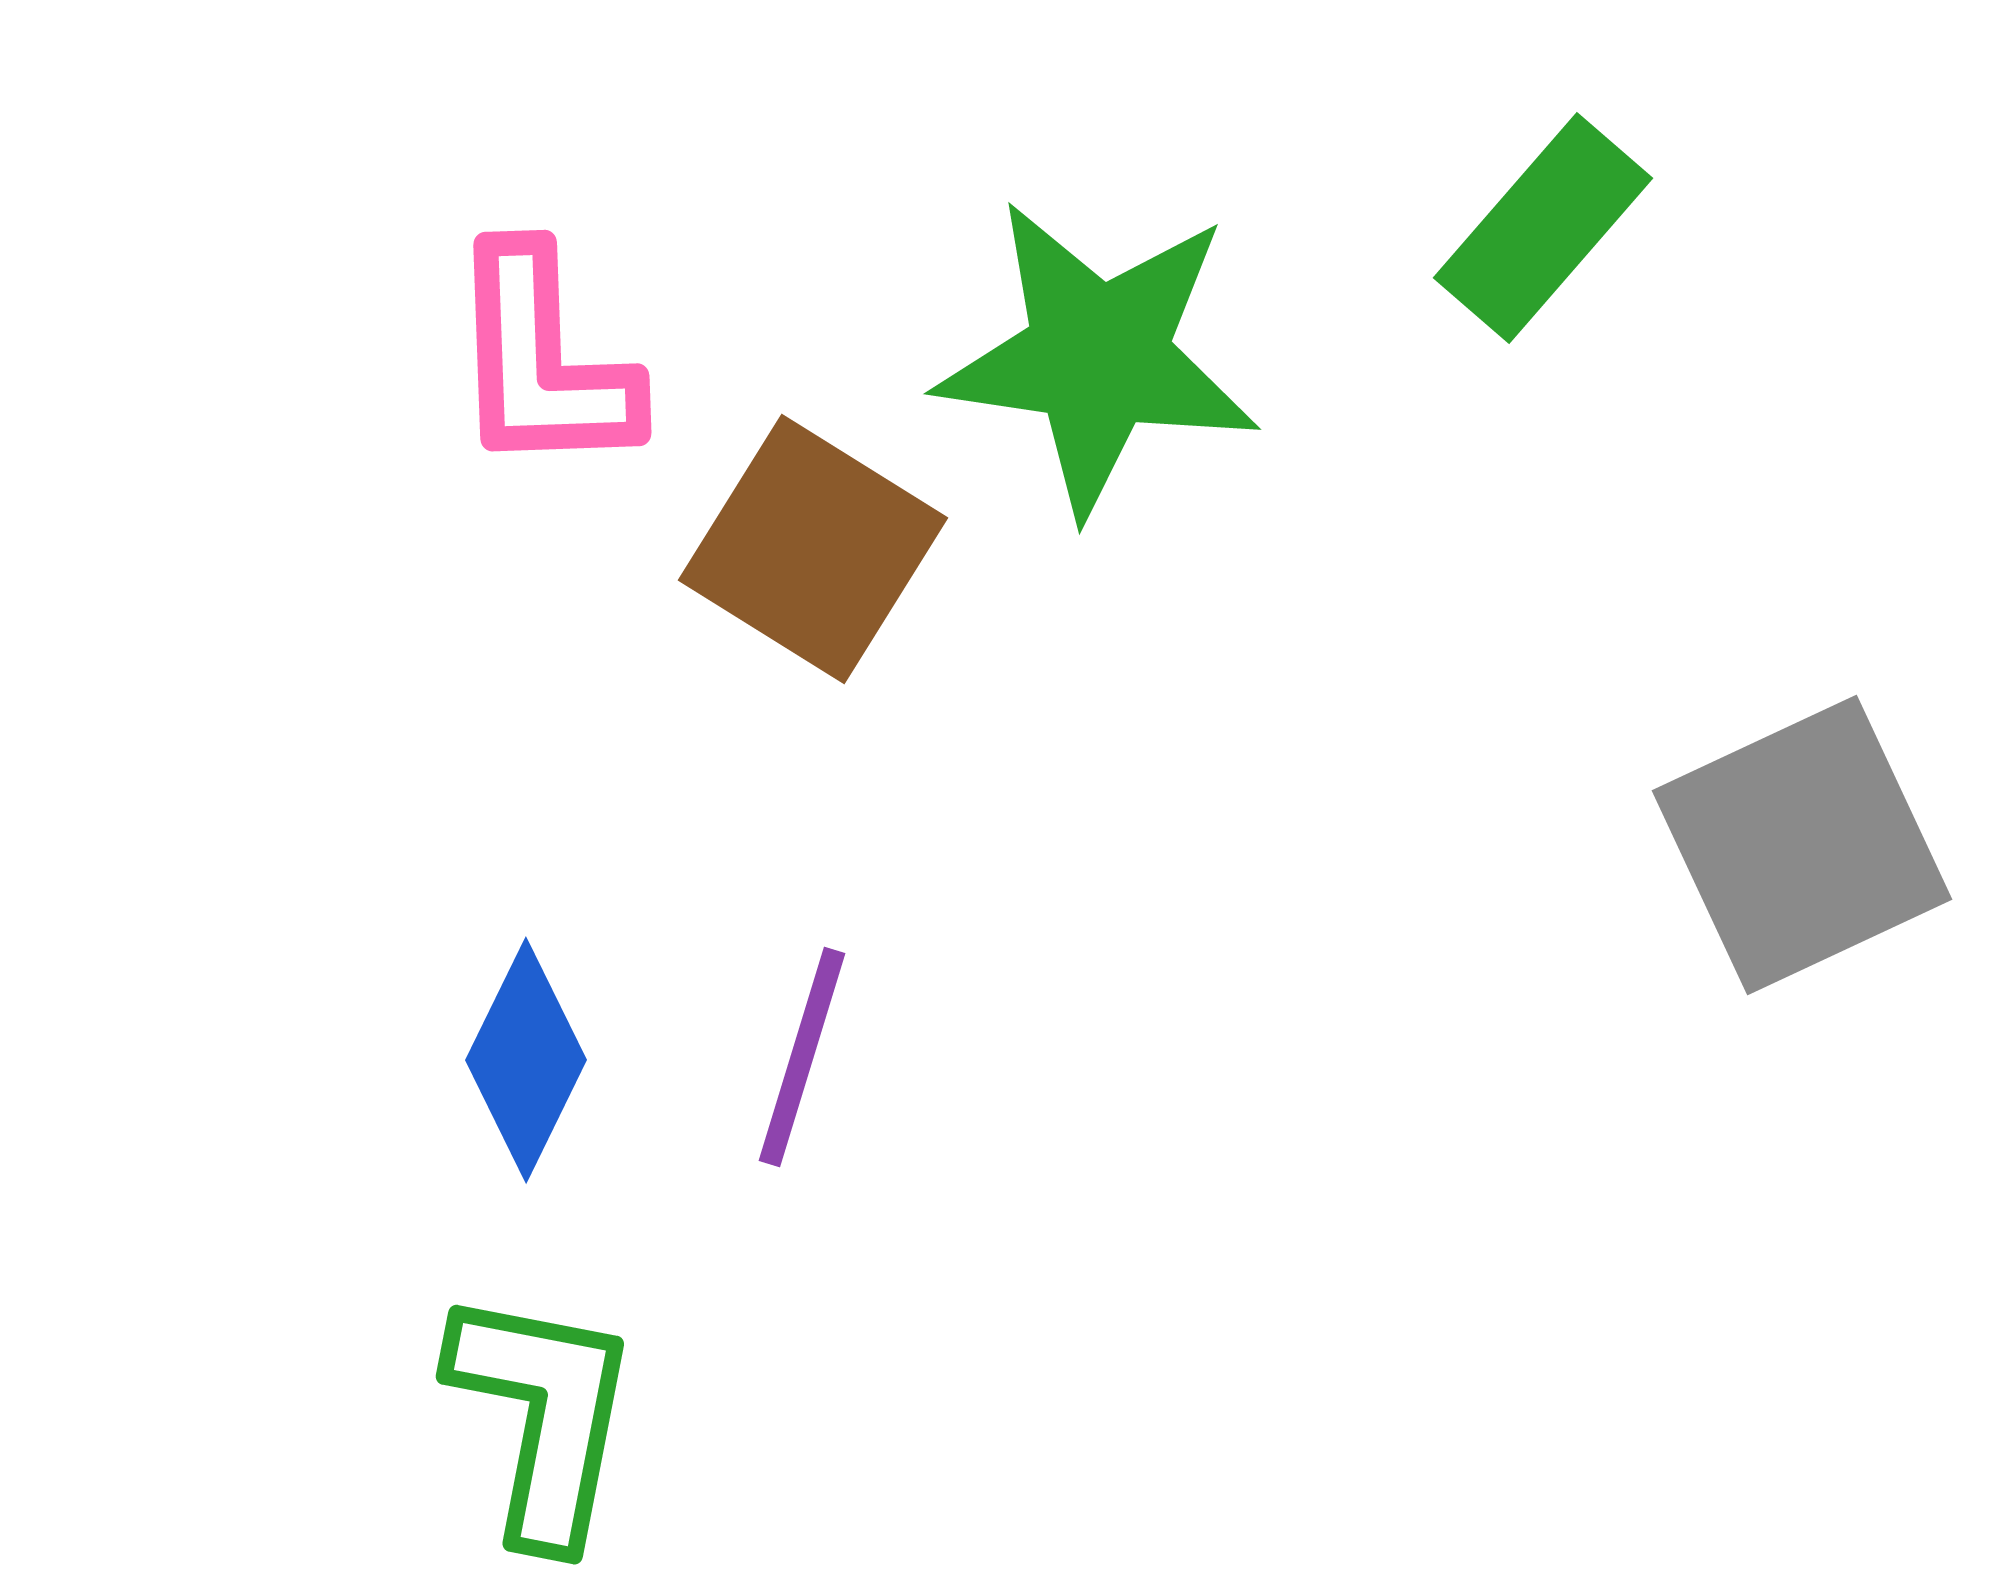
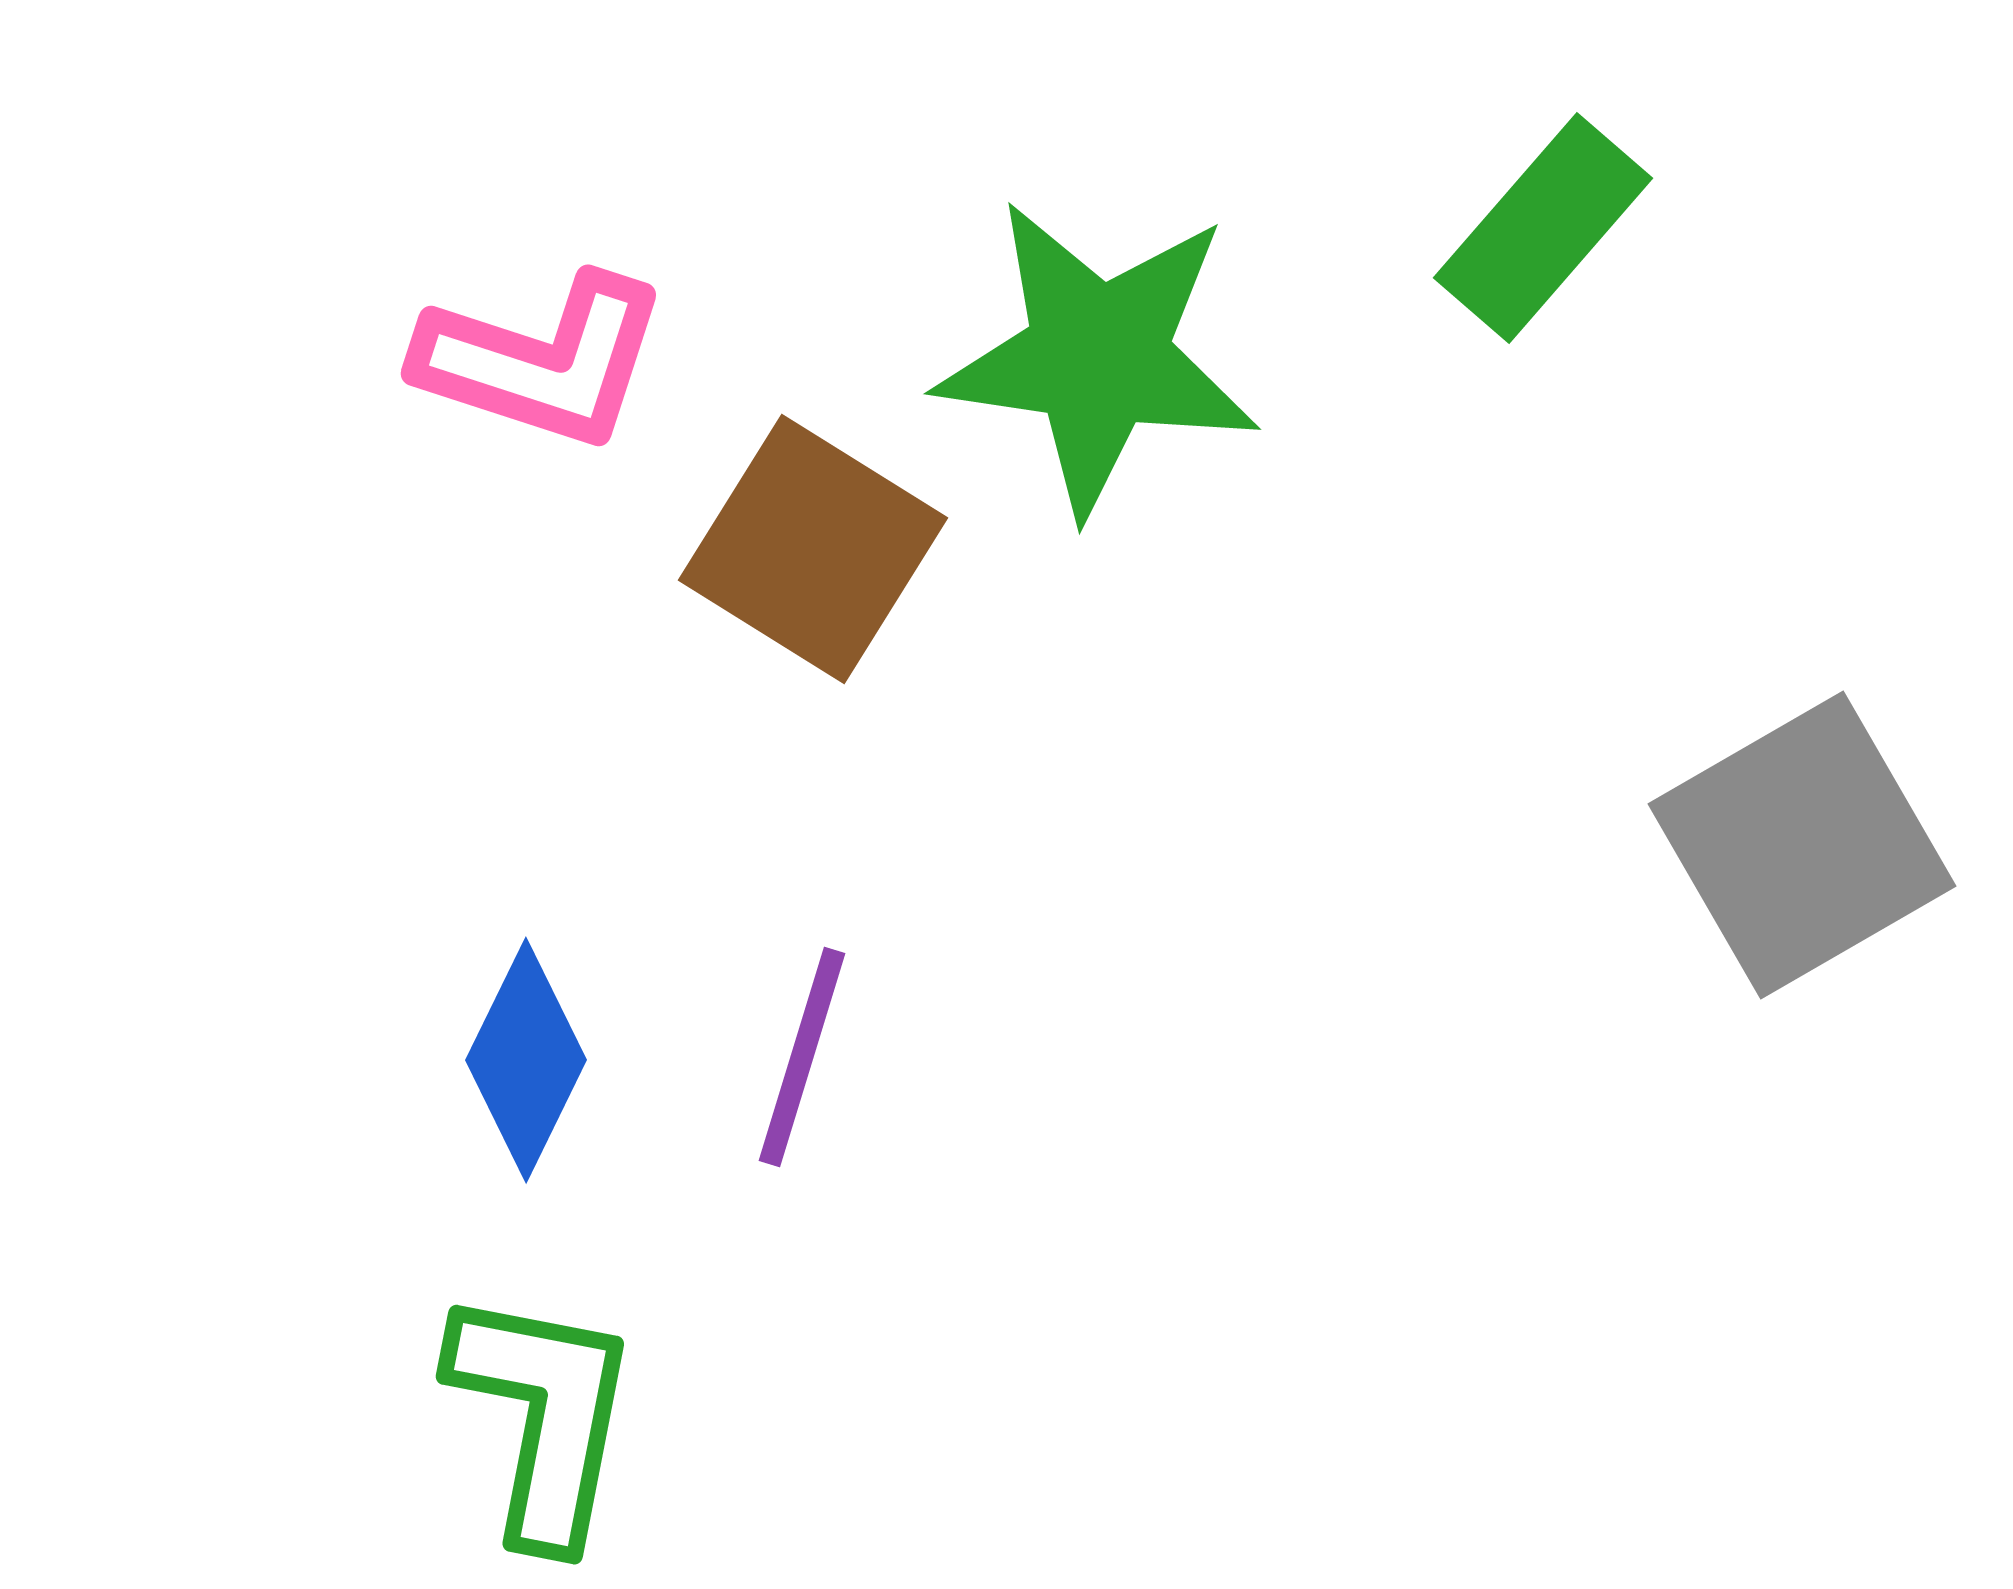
pink L-shape: rotated 70 degrees counterclockwise
gray square: rotated 5 degrees counterclockwise
